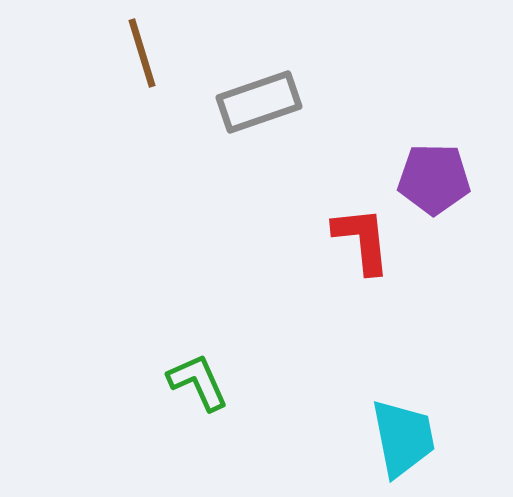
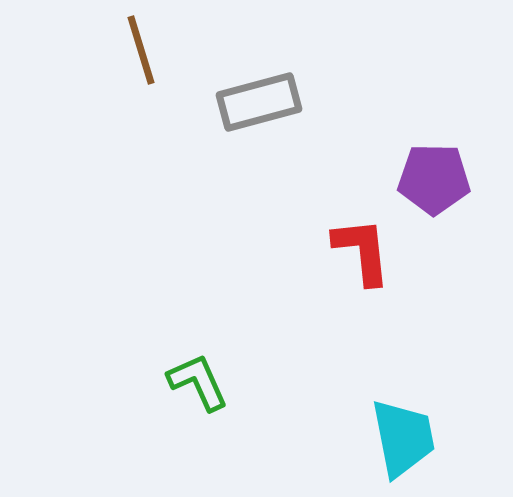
brown line: moved 1 px left, 3 px up
gray rectangle: rotated 4 degrees clockwise
red L-shape: moved 11 px down
